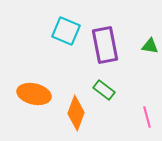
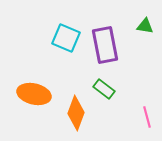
cyan square: moved 7 px down
green triangle: moved 5 px left, 20 px up
green rectangle: moved 1 px up
